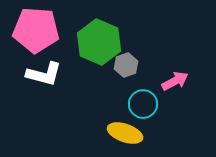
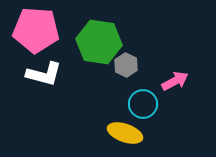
green hexagon: rotated 15 degrees counterclockwise
gray hexagon: rotated 15 degrees counterclockwise
